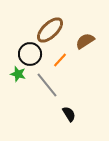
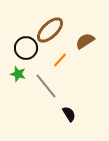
black circle: moved 4 px left, 6 px up
gray line: moved 1 px left, 1 px down
